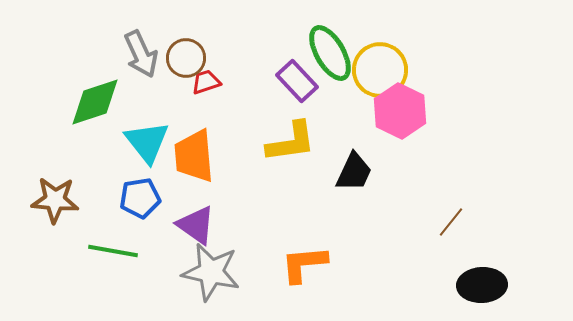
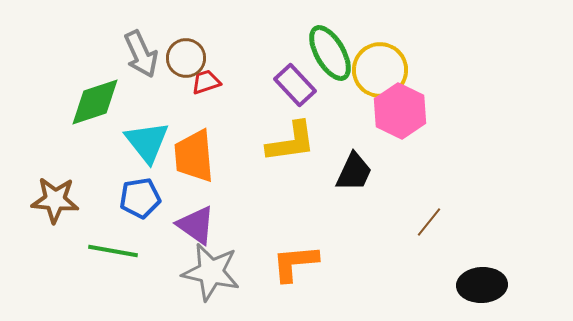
purple rectangle: moved 2 px left, 4 px down
brown line: moved 22 px left
orange L-shape: moved 9 px left, 1 px up
